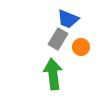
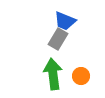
blue trapezoid: moved 3 px left, 2 px down
orange circle: moved 29 px down
